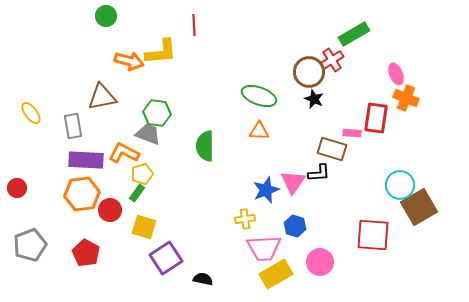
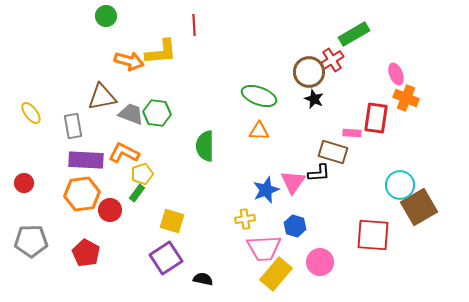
gray trapezoid at (148, 134): moved 17 px left, 20 px up
brown rectangle at (332, 149): moved 1 px right, 3 px down
red circle at (17, 188): moved 7 px right, 5 px up
yellow square at (144, 227): moved 28 px right, 6 px up
gray pentagon at (30, 245): moved 1 px right, 4 px up; rotated 20 degrees clockwise
yellow rectangle at (276, 274): rotated 20 degrees counterclockwise
